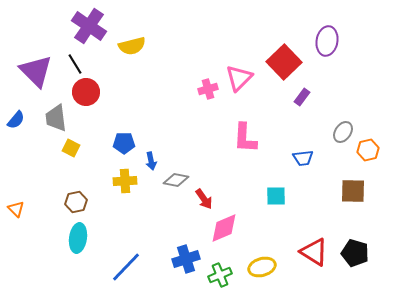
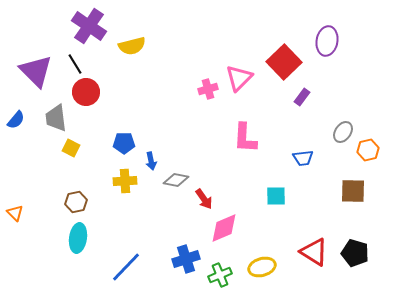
orange triangle: moved 1 px left, 4 px down
